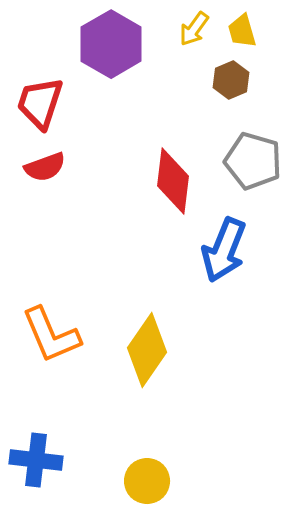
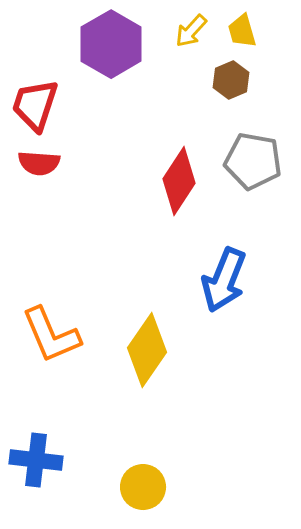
yellow arrow: moved 3 px left, 2 px down; rotated 6 degrees clockwise
red trapezoid: moved 5 px left, 2 px down
gray pentagon: rotated 6 degrees counterclockwise
red semicircle: moved 6 px left, 4 px up; rotated 24 degrees clockwise
red diamond: moved 6 px right; rotated 26 degrees clockwise
blue arrow: moved 30 px down
yellow circle: moved 4 px left, 6 px down
